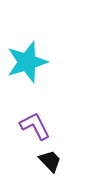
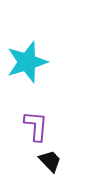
purple L-shape: moved 1 px right; rotated 32 degrees clockwise
